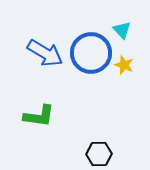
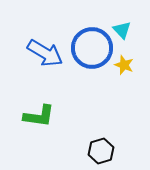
blue circle: moved 1 px right, 5 px up
black hexagon: moved 2 px right, 3 px up; rotated 15 degrees counterclockwise
